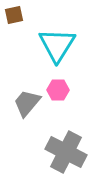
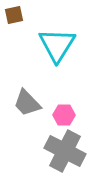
pink hexagon: moved 6 px right, 25 px down
gray trapezoid: rotated 84 degrees counterclockwise
gray cross: moved 1 px left, 1 px up
